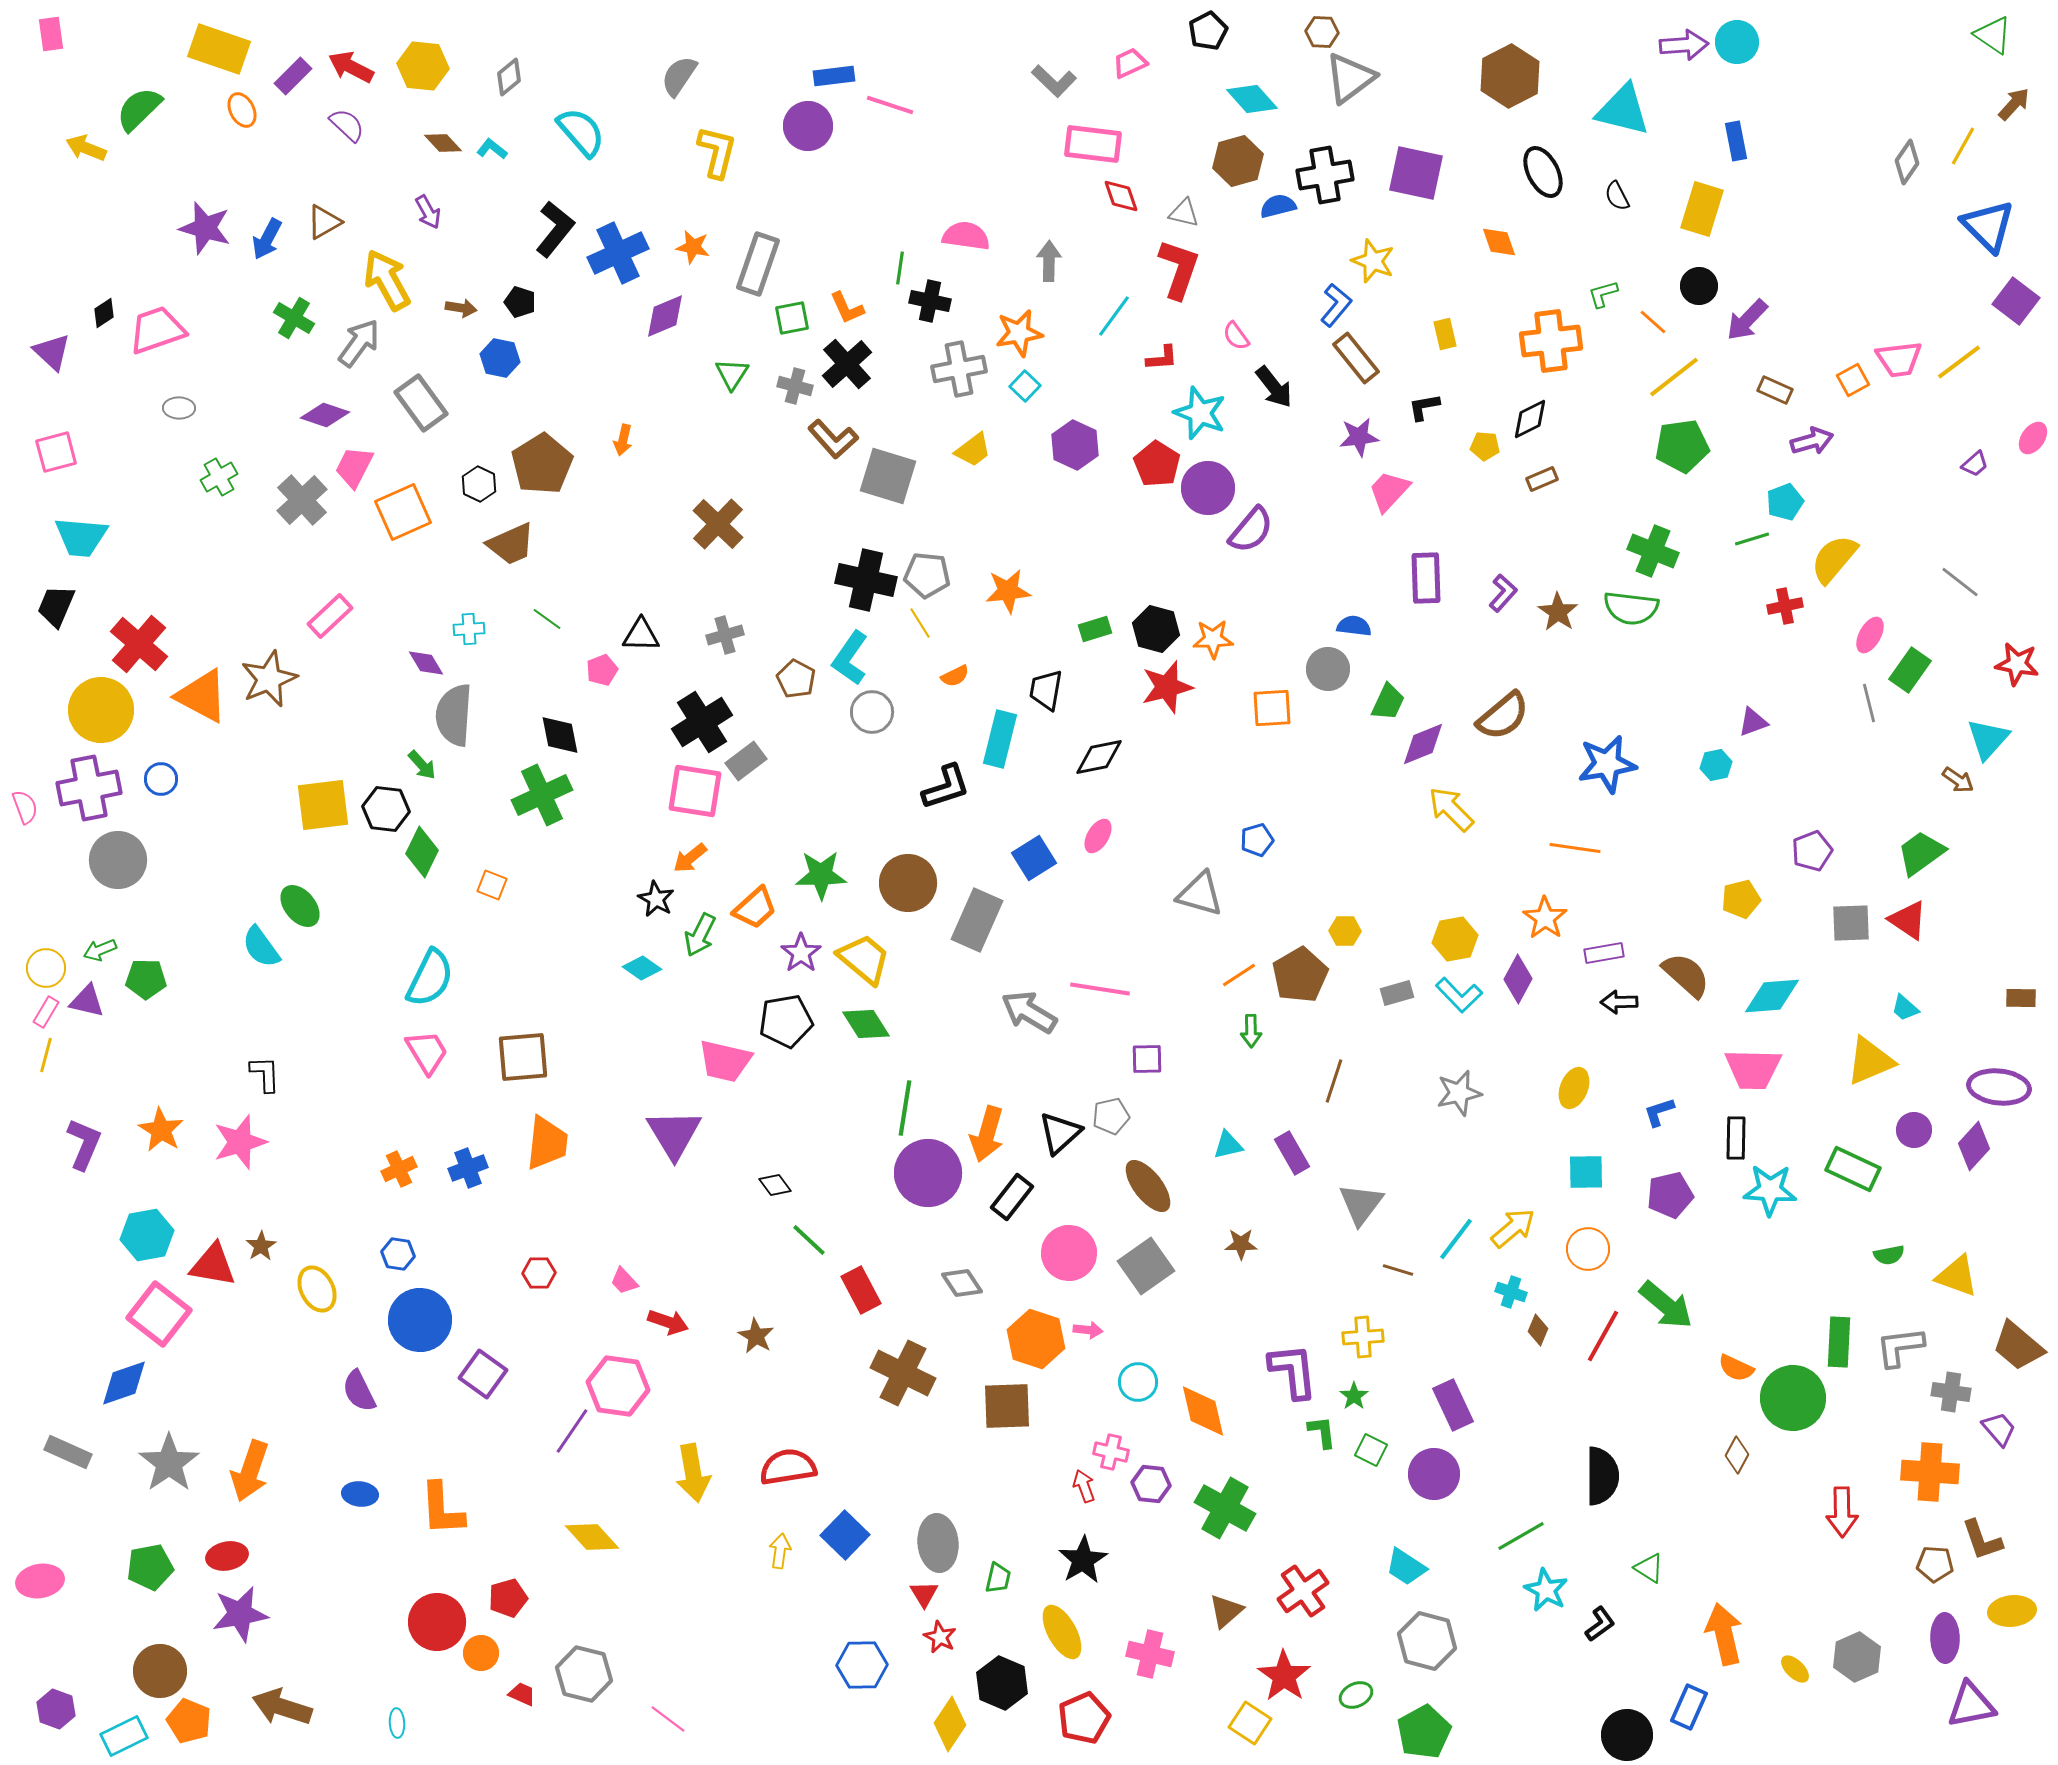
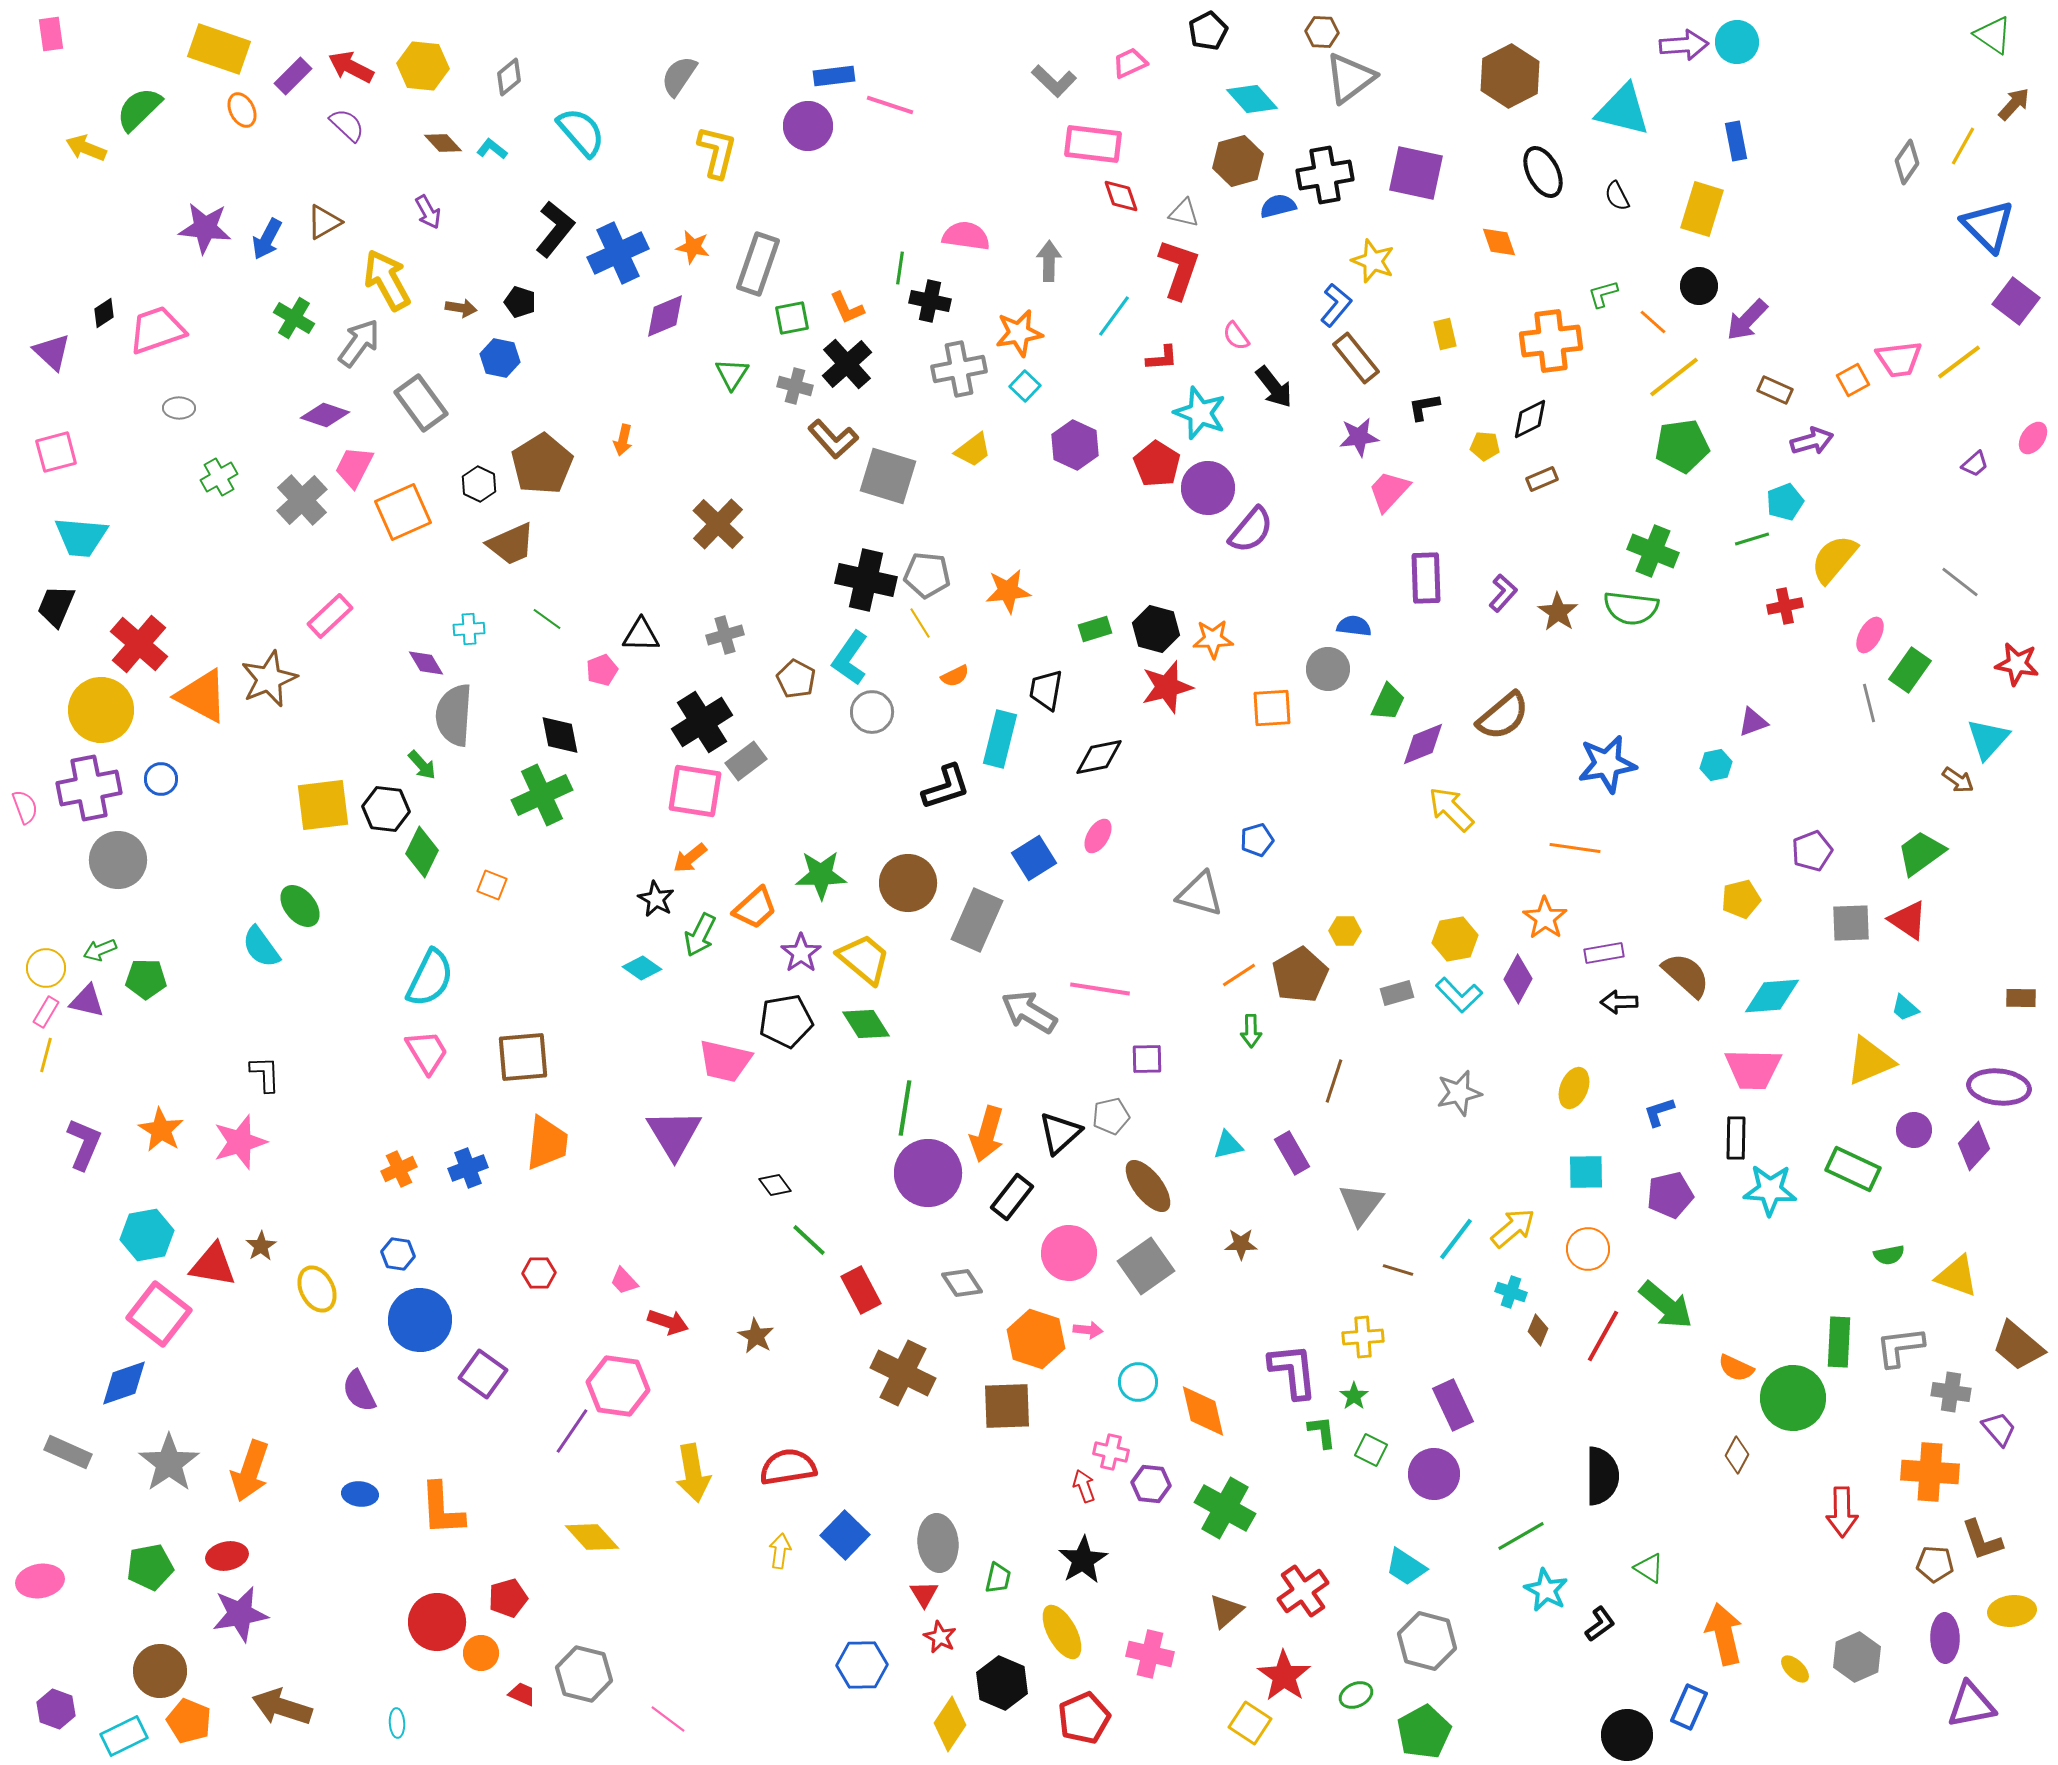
purple star at (205, 228): rotated 10 degrees counterclockwise
